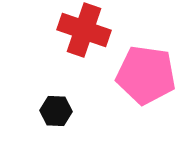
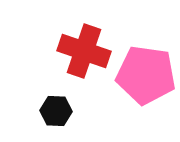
red cross: moved 21 px down
